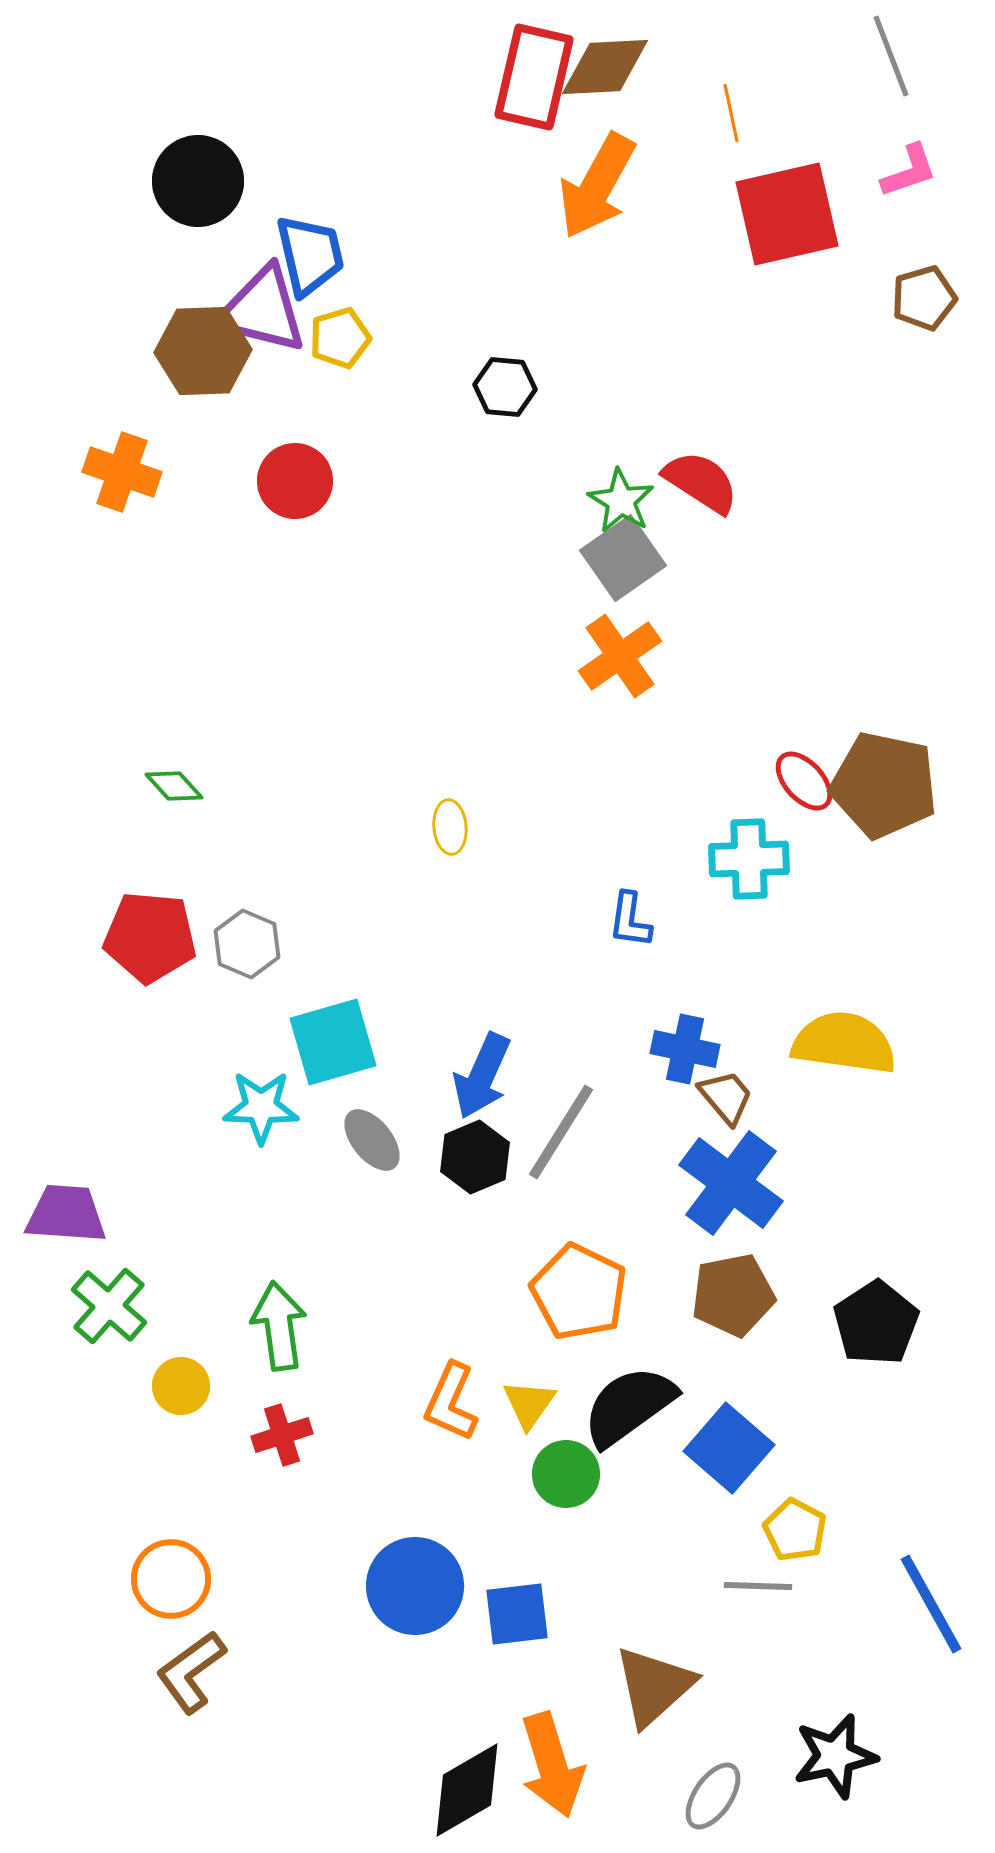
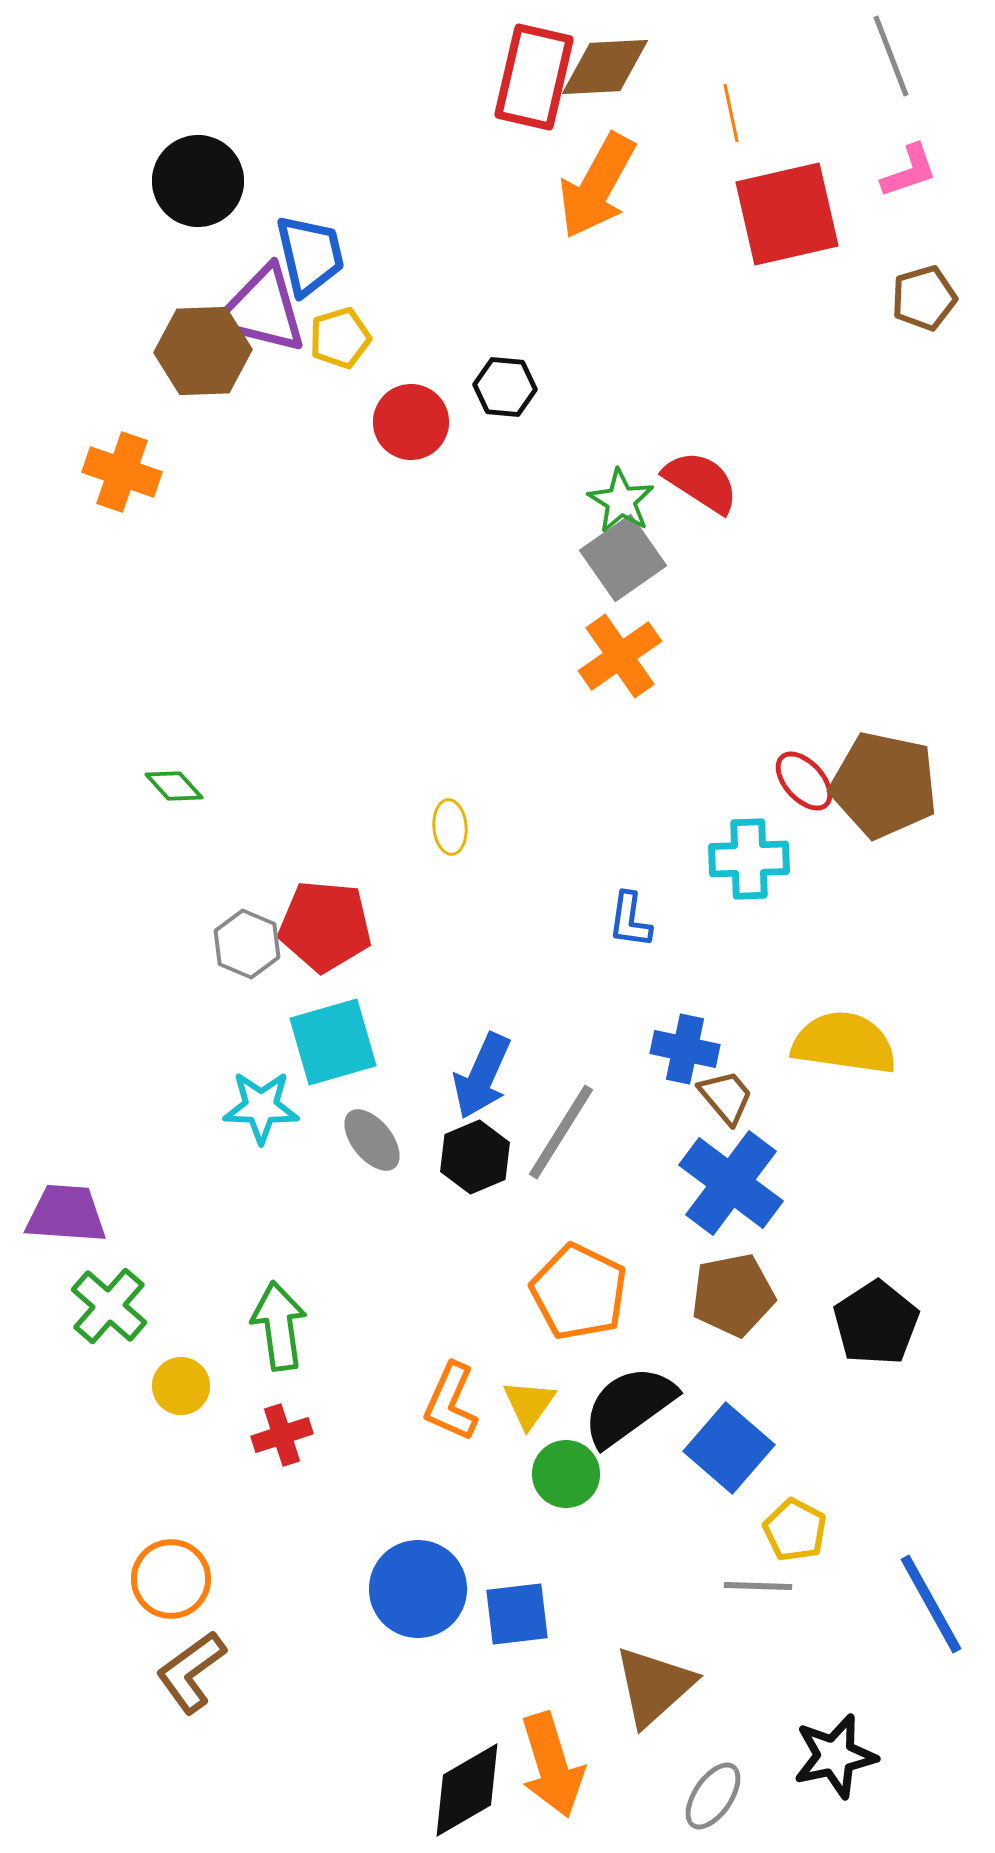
red circle at (295, 481): moved 116 px right, 59 px up
red pentagon at (150, 937): moved 175 px right, 11 px up
blue circle at (415, 1586): moved 3 px right, 3 px down
